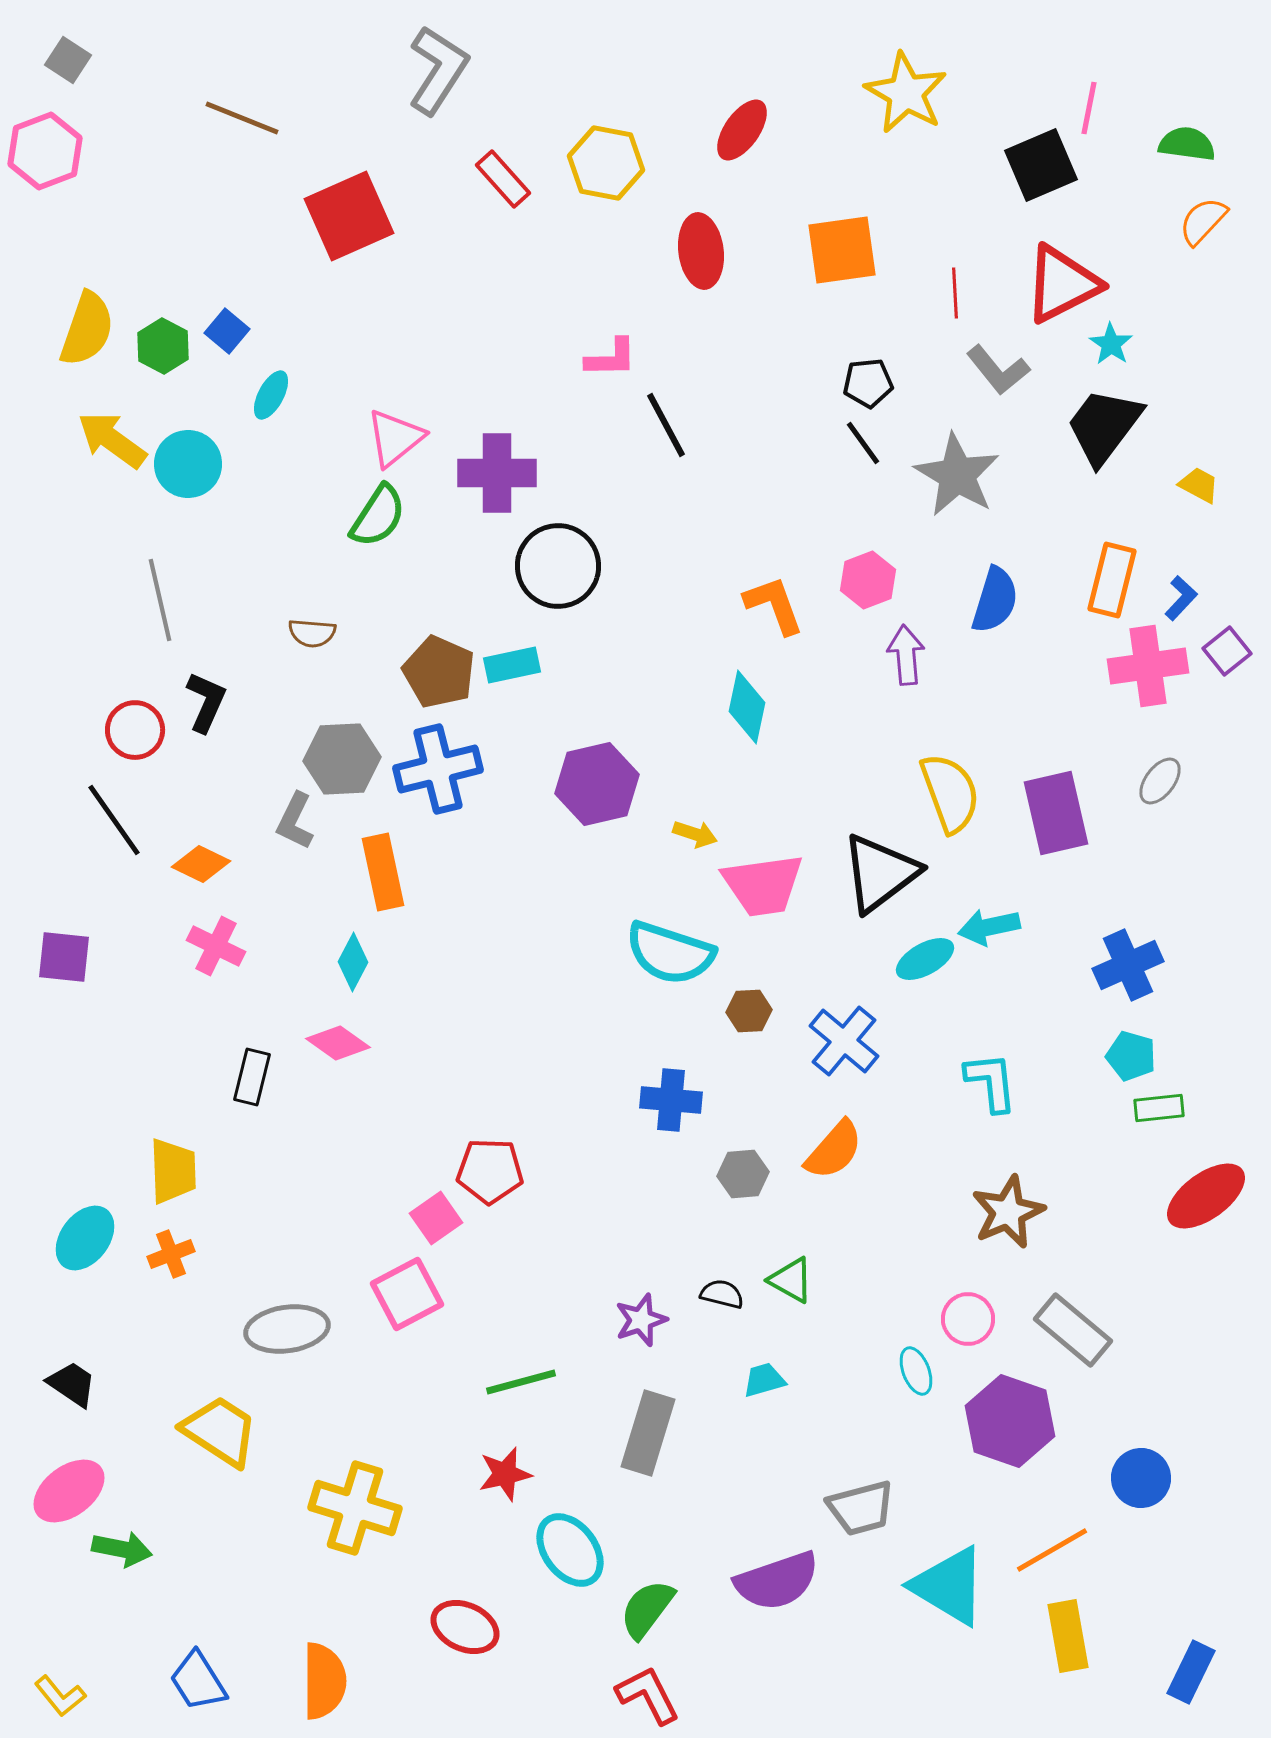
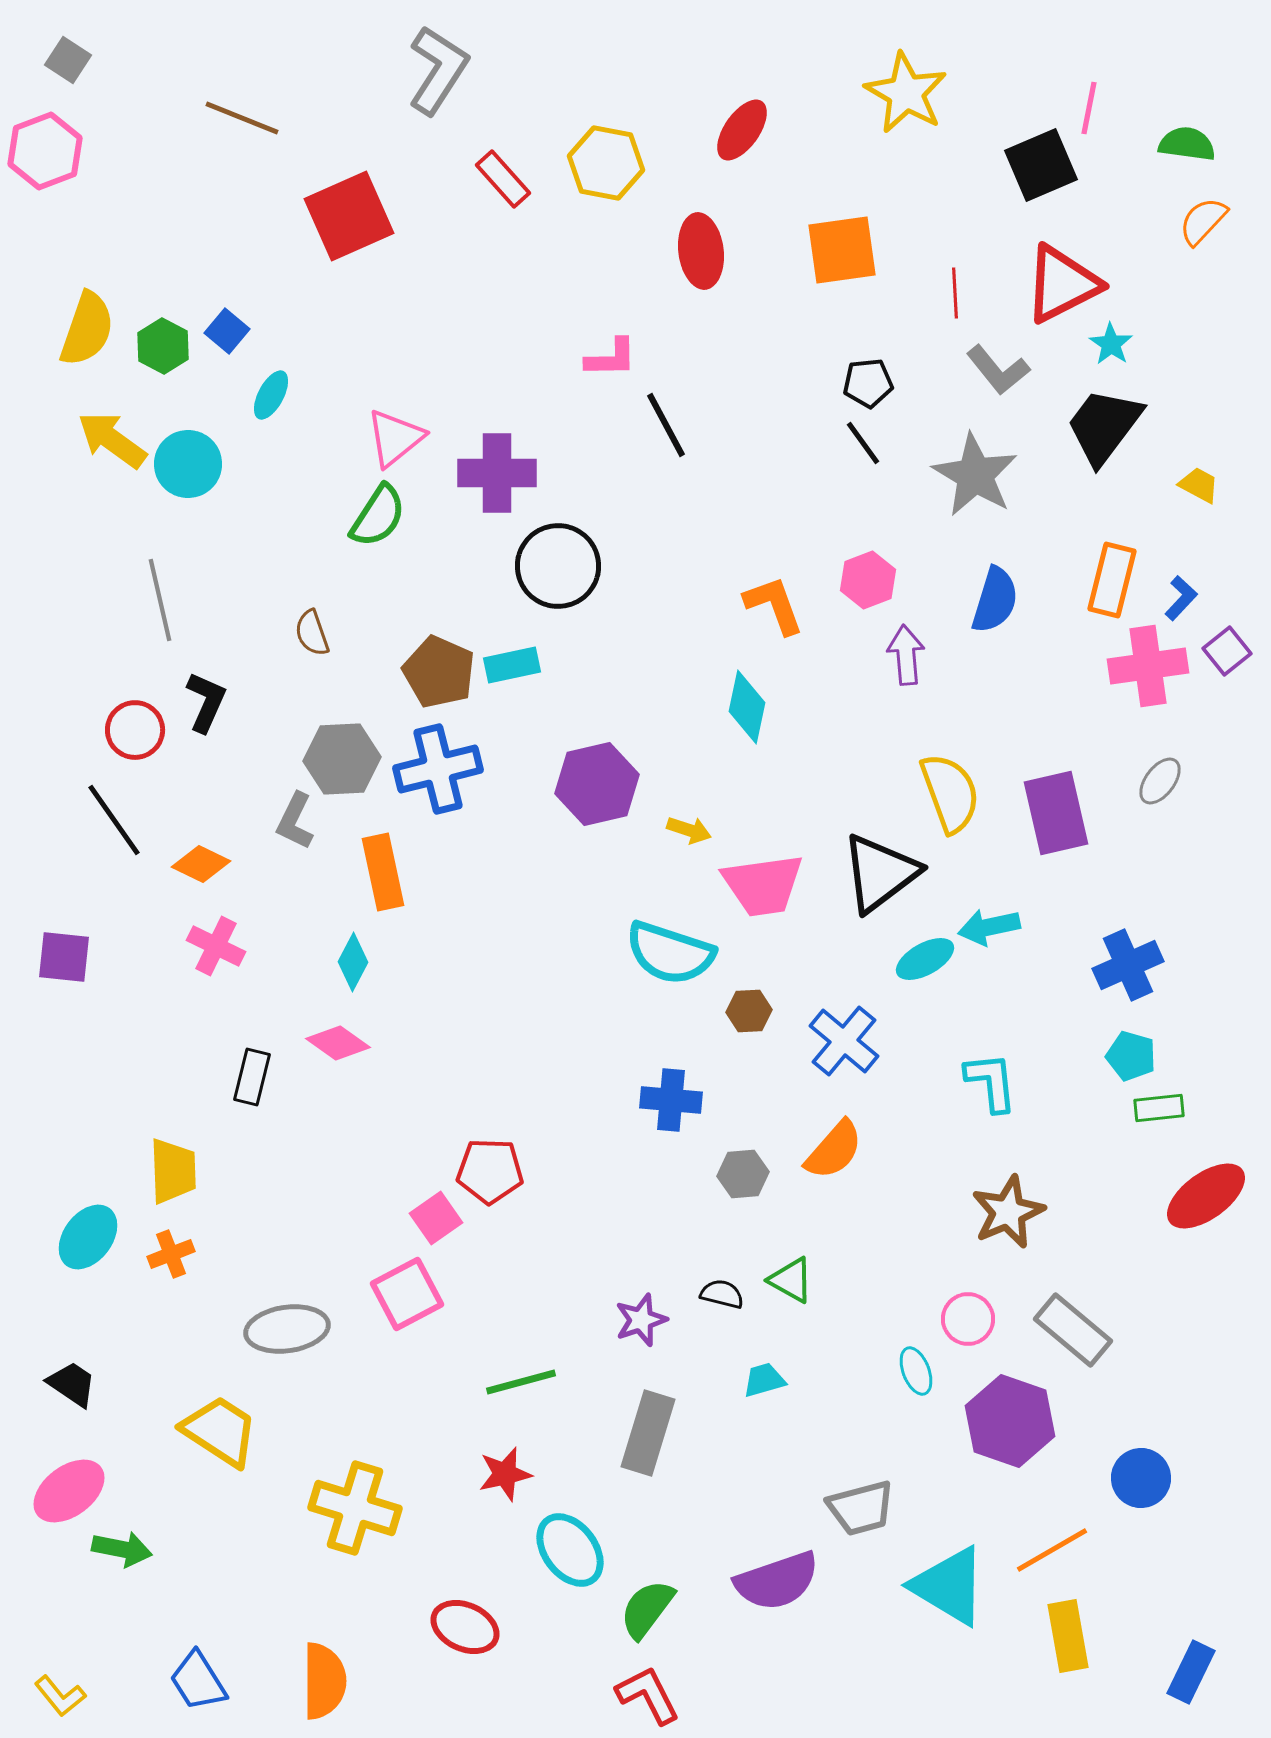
gray star at (957, 475): moved 18 px right
brown semicircle at (312, 633): rotated 66 degrees clockwise
yellow arrow at (695, 834): moved 6 px left, 4 px up
cyan ellipse at (85, 1238): moved 3 px right, 1 px up
